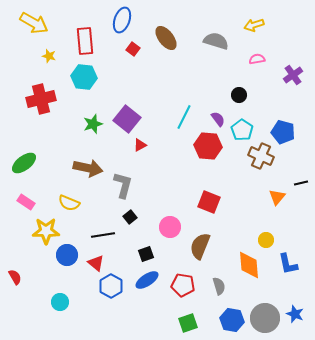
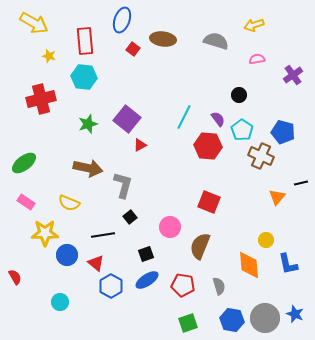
brown ellipse at (166, 38): moved 3 px left, 1 px down; rotated 45 degrees counterclockwise
green star at (93, 124): moved 5 px left
yellow star at (46, 231): moved 1 px left, 2 px down
